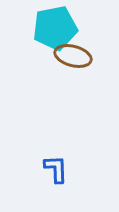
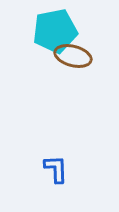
cyan pentagon: moved 3 px down
